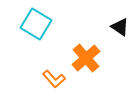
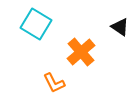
orange cross: moved 5 px left, 6 px up
orange L-shape: moved 4 px down; rotated 15 degrees clockwise
